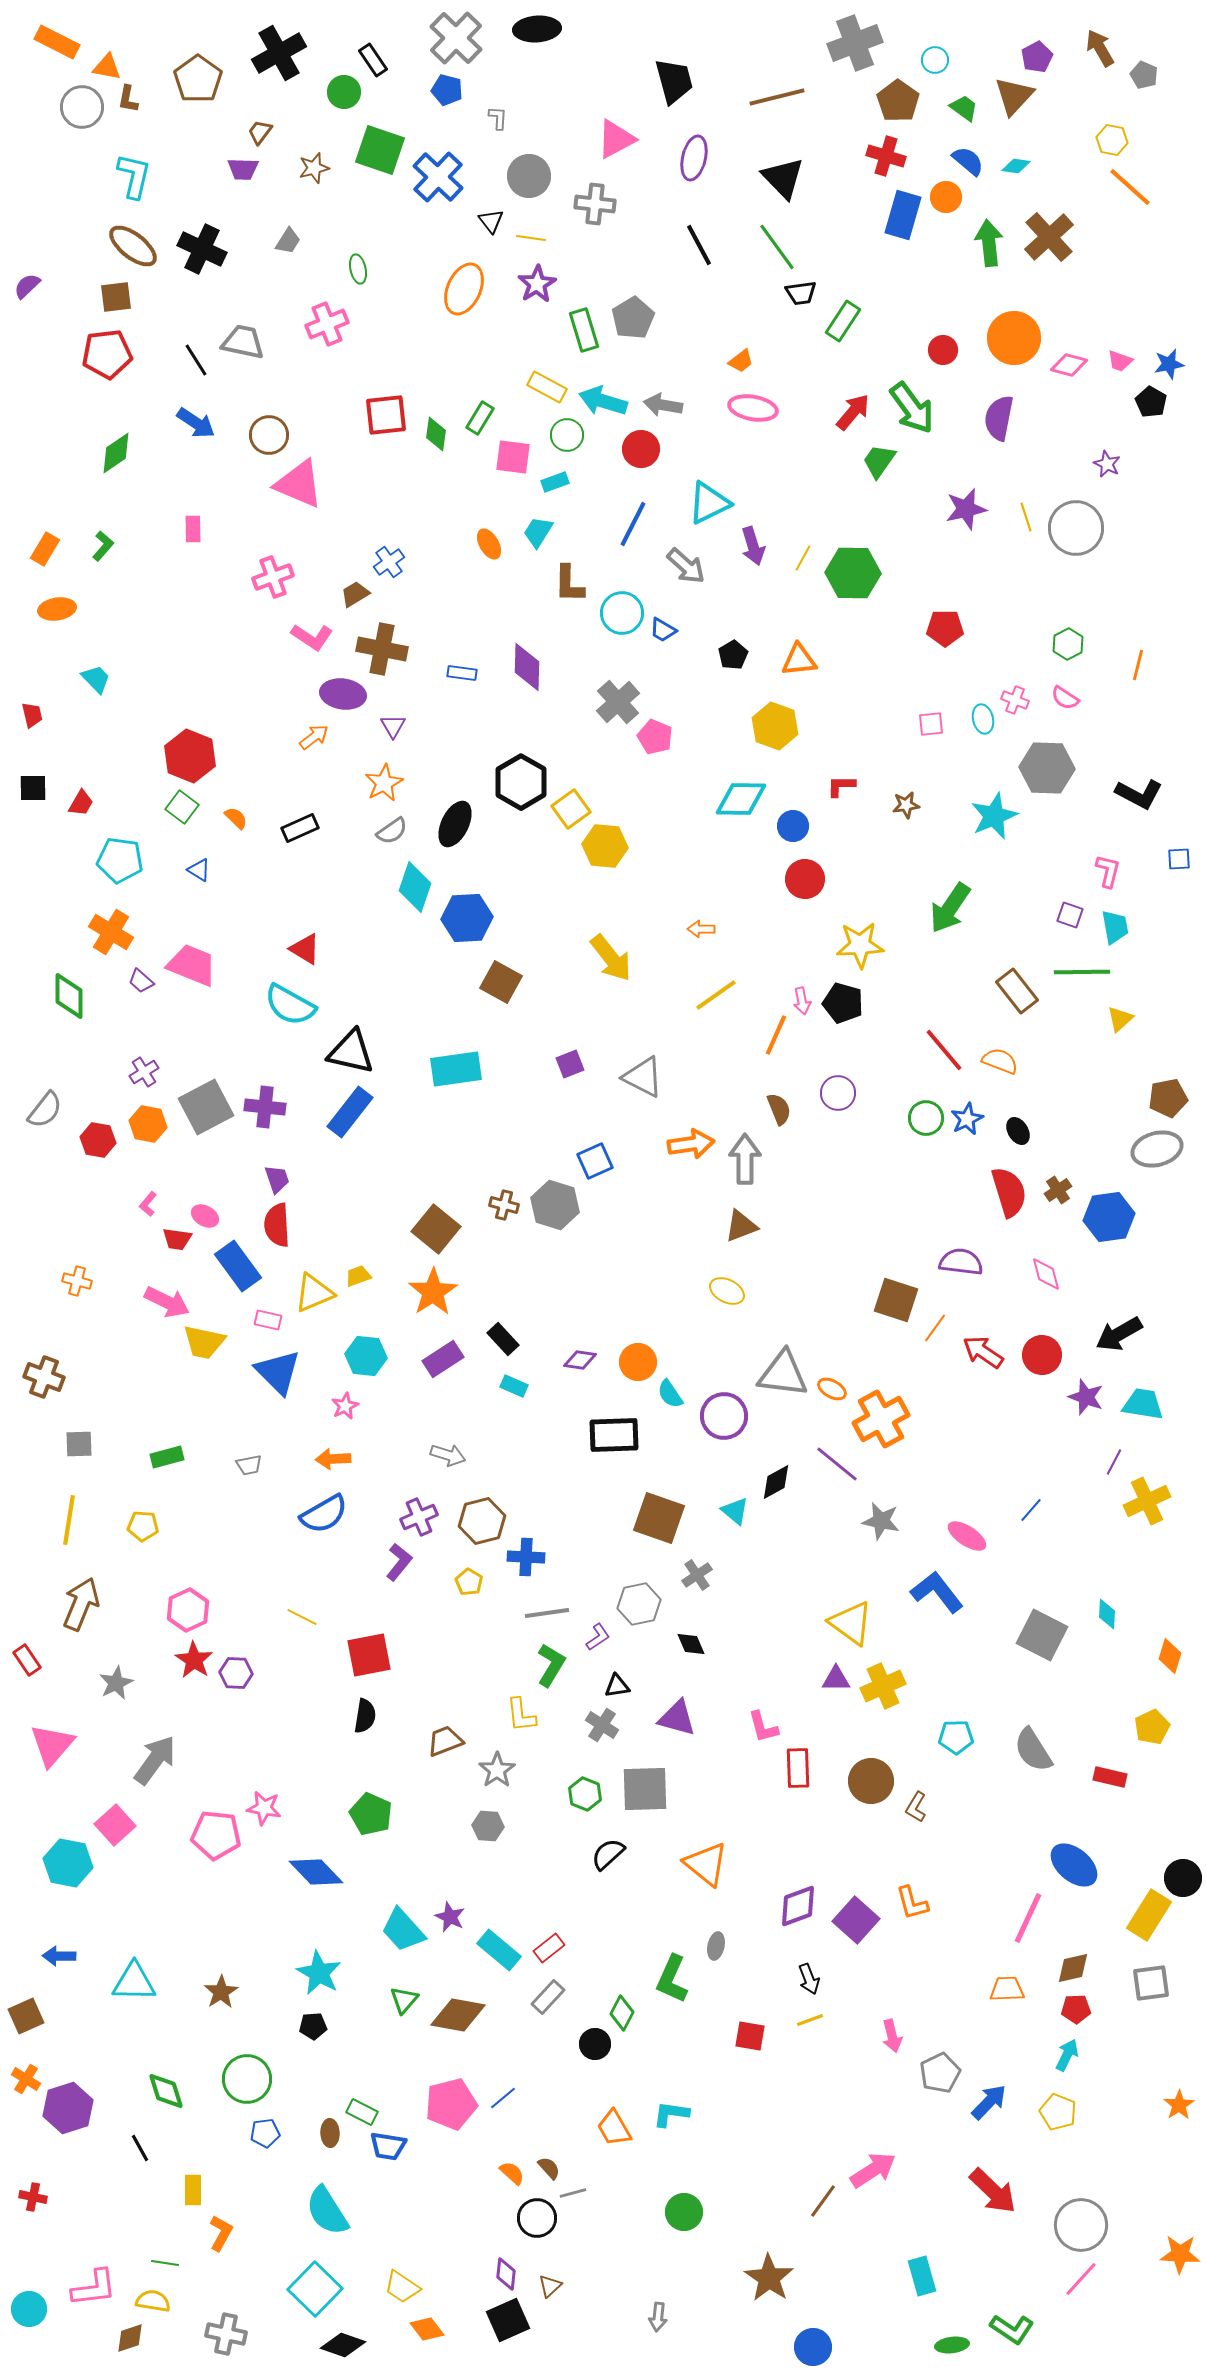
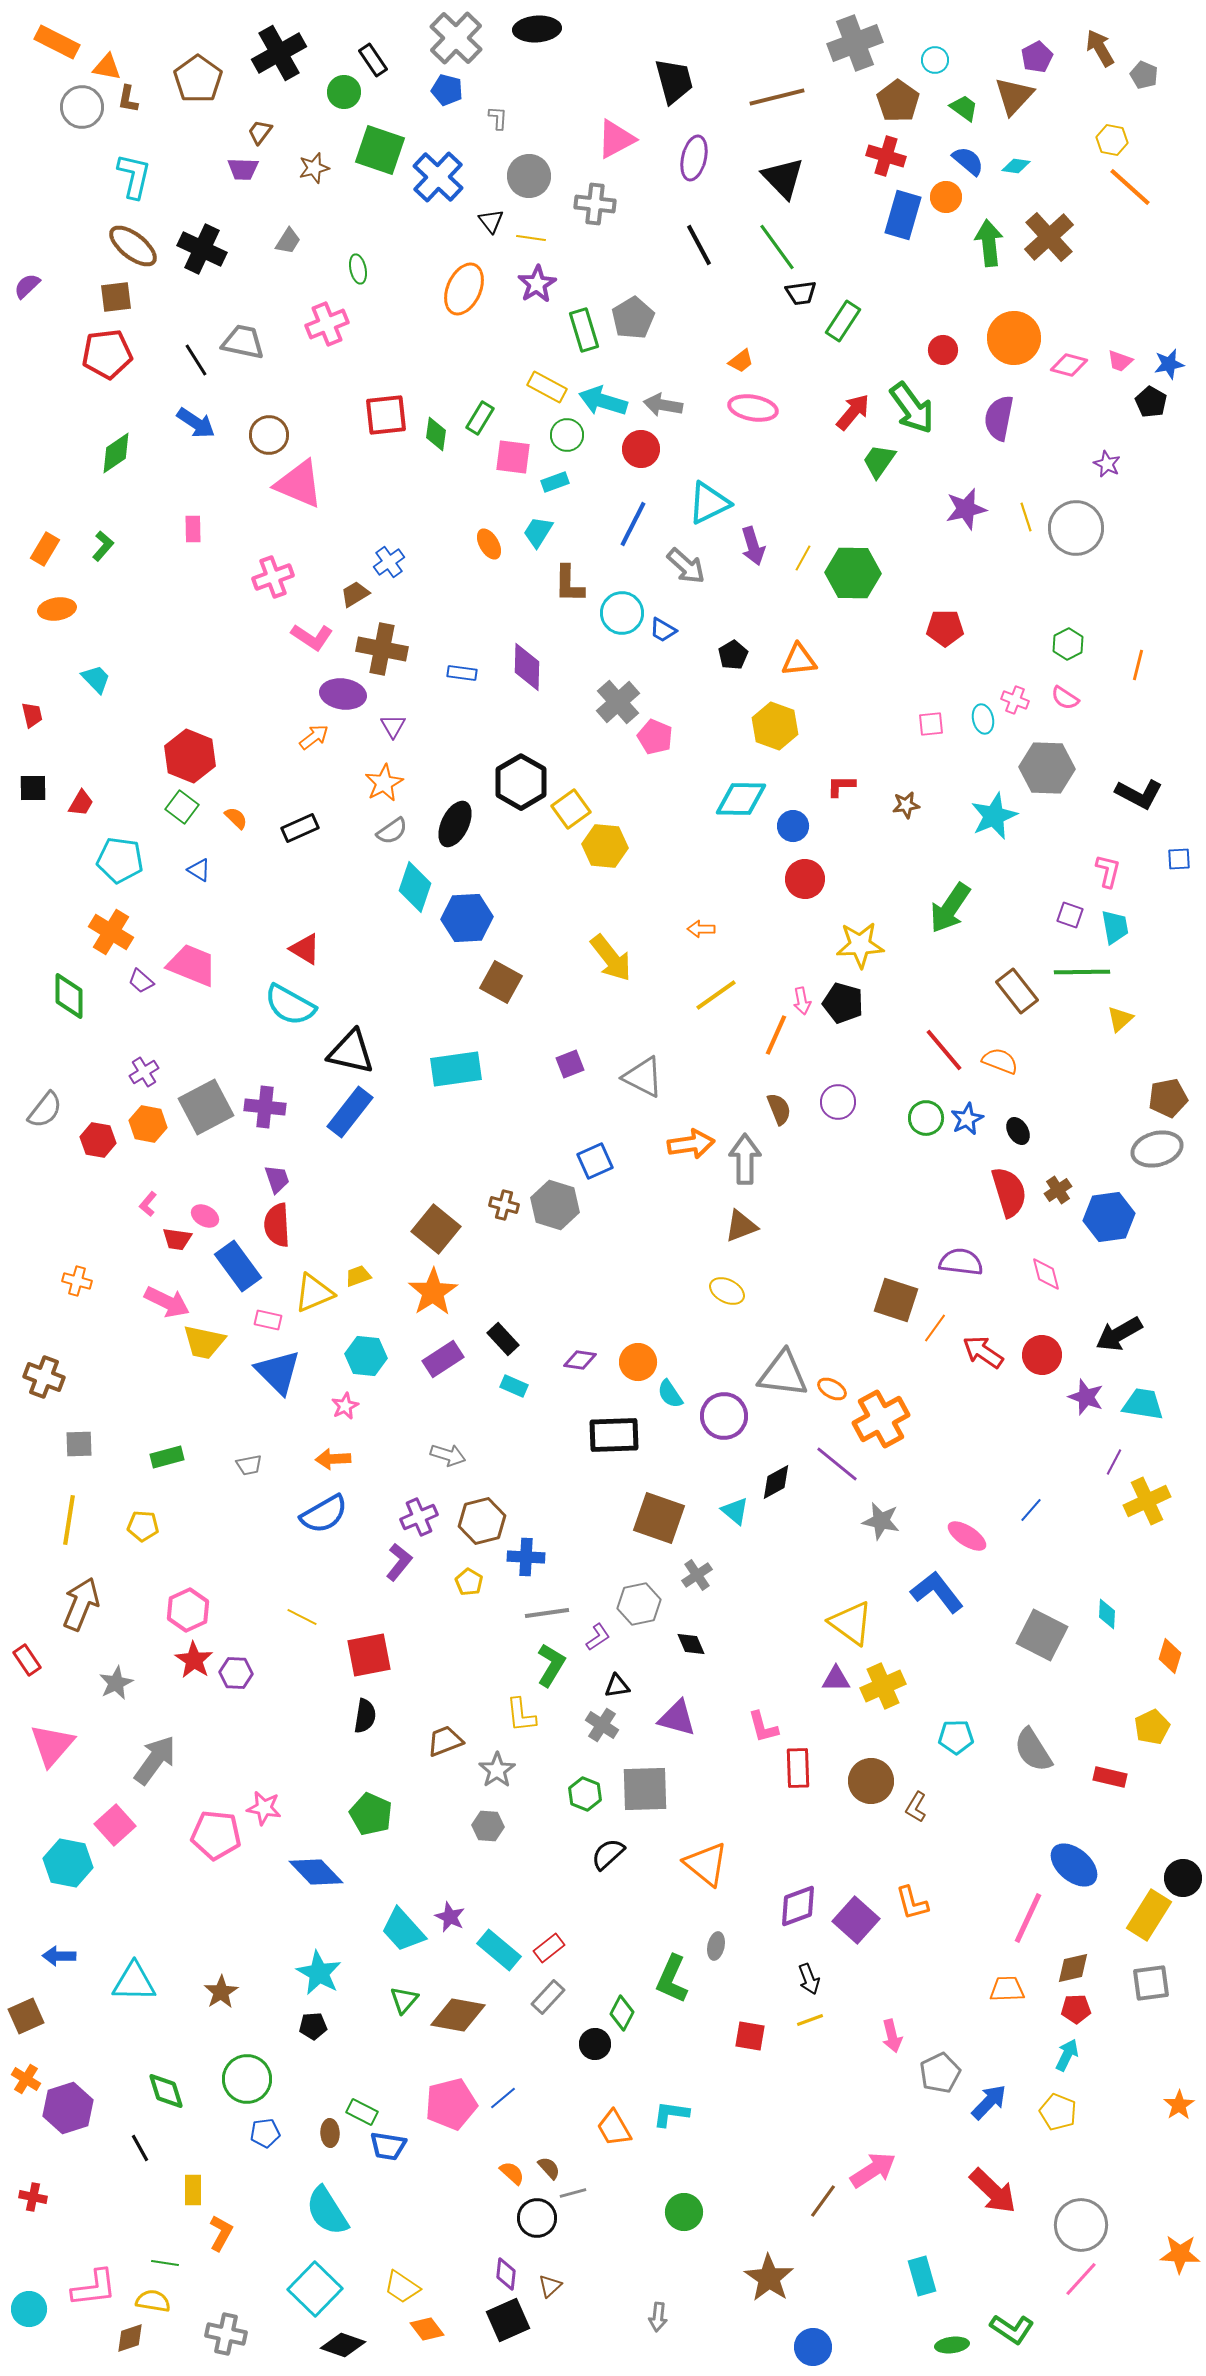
purple circle at (838, 1093): moved 9 px down
